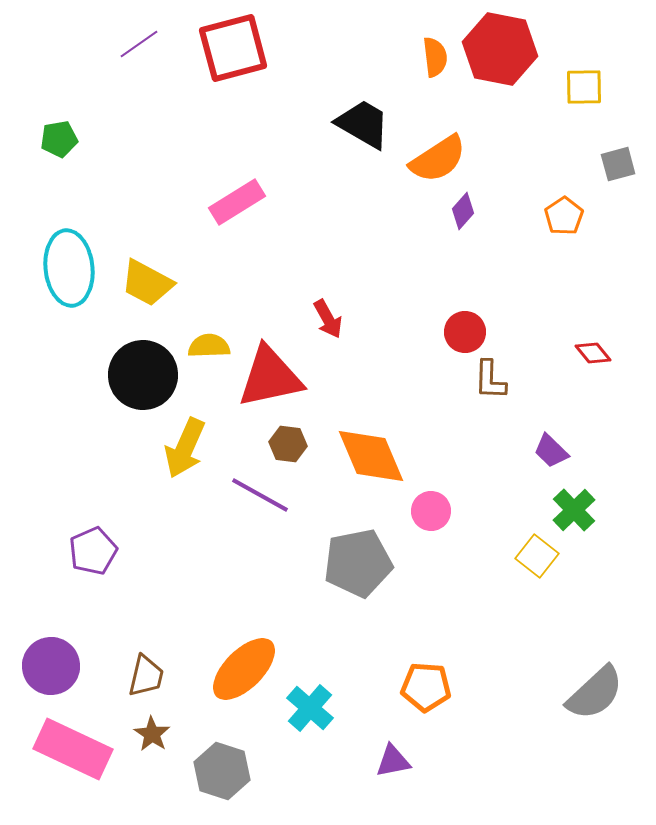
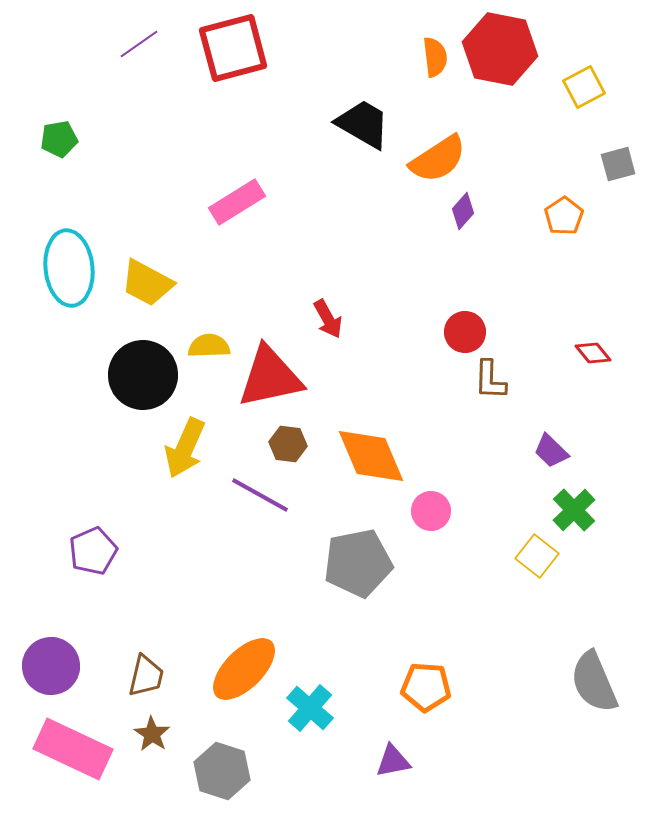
yellow square at (584, 87): rotated 27 degrees counterclockwise
gray semicircle at (595, 693): moved 1 px left, 11 px up; rotated 110 degrees clockwise
